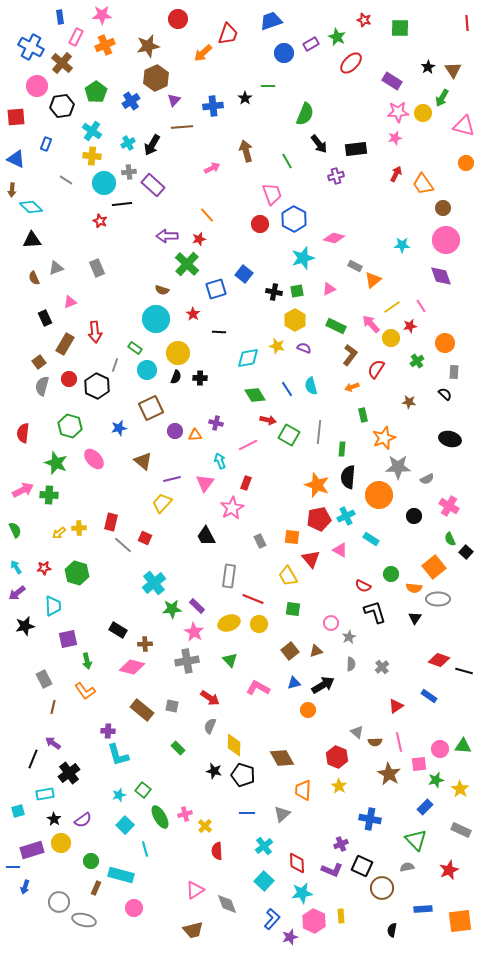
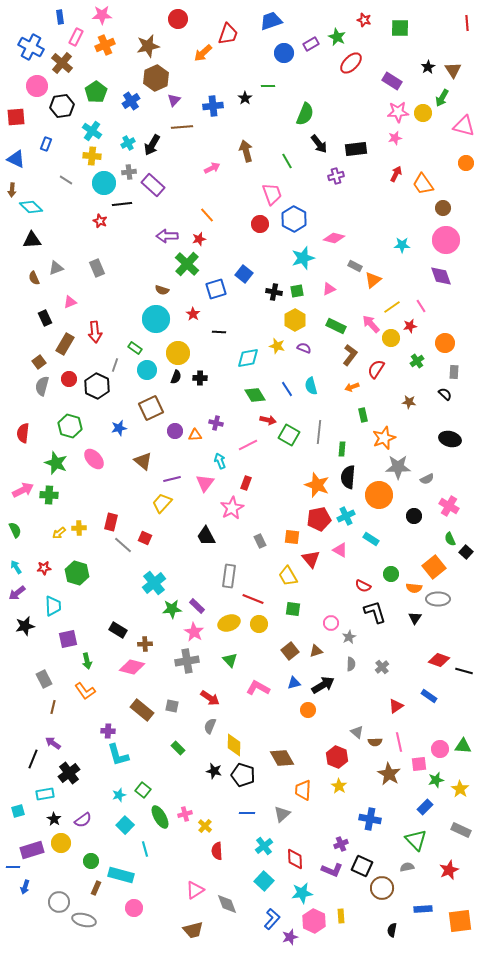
red diamond at (297, 863): moved 2 px left, 4 px up
